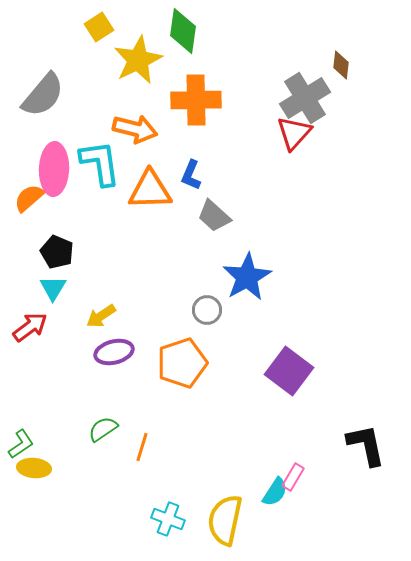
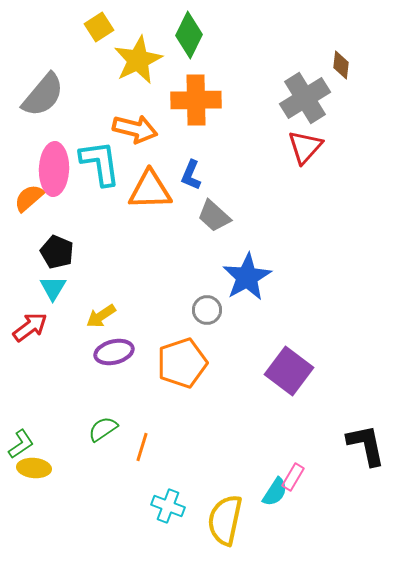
green diamond: moved 6 px right, 4 px down; rotated 18 degrees clockwise
red triangle: moved 11 px right, 14 px down
cyan cross: moved 13 px up
